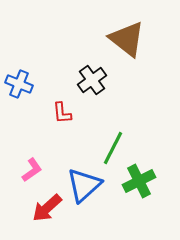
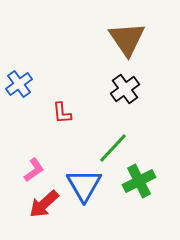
brown triangle: rotated 18 degrees clockwise
black cross: moved 33 px right, 9 px down
blue cross: rotated 32 degrees clockwise
green line: rotated 16 degrees clockwise
pink L-shape: moved 2 px right
blue triangle: rotated 18 degrees counterclockwise
red arrow: moved 3 px left, 4 px up
